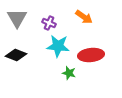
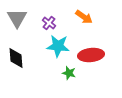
purple cross: rotated 16 degrees clockwise
black diamond: moved 3 px down; rotated 65 degrees clockwise
